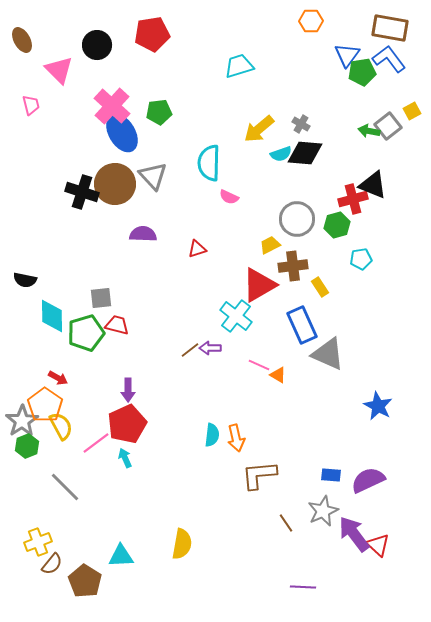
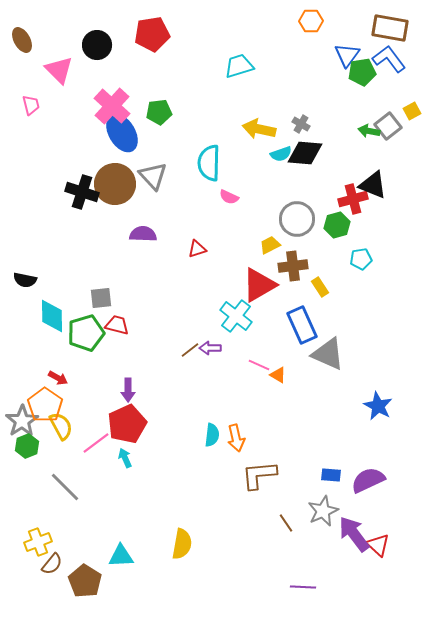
yellow arrow at (259, 129): rotated 52 degrees clockwise
